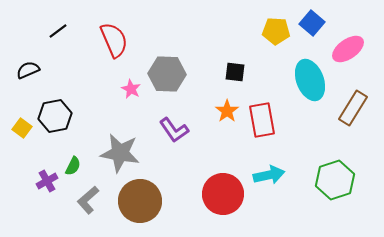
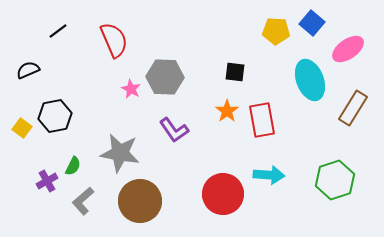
gray hexagon: moved 2 px left, 3 px down
cyan arrow: rotated 16 degrees clockwise
gray L-shape: moved 5 px left, 1 px down
